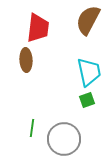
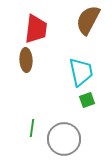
red trapezoid: moved 2 px left, 1 px down
cyan trapezoid: moved 8 px left
